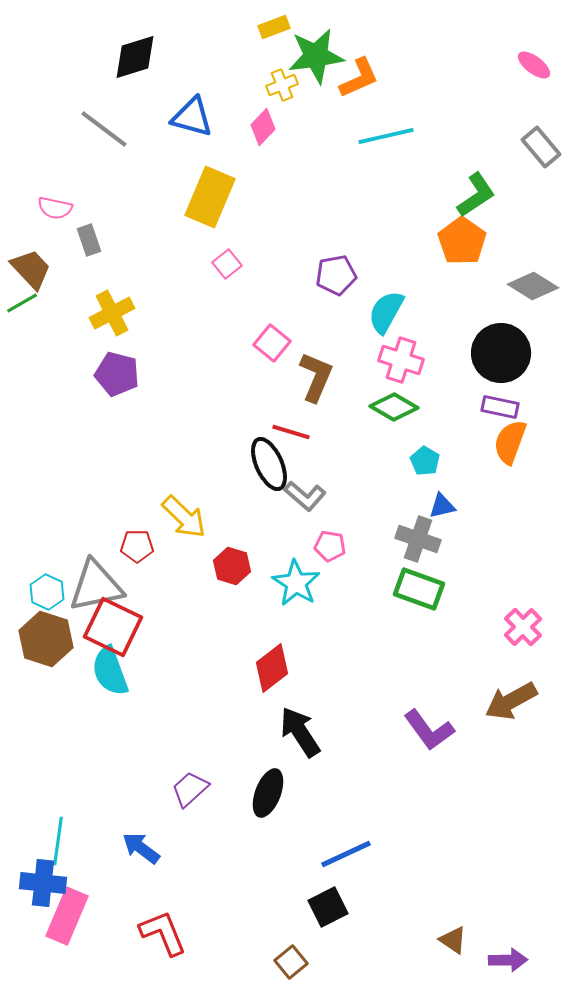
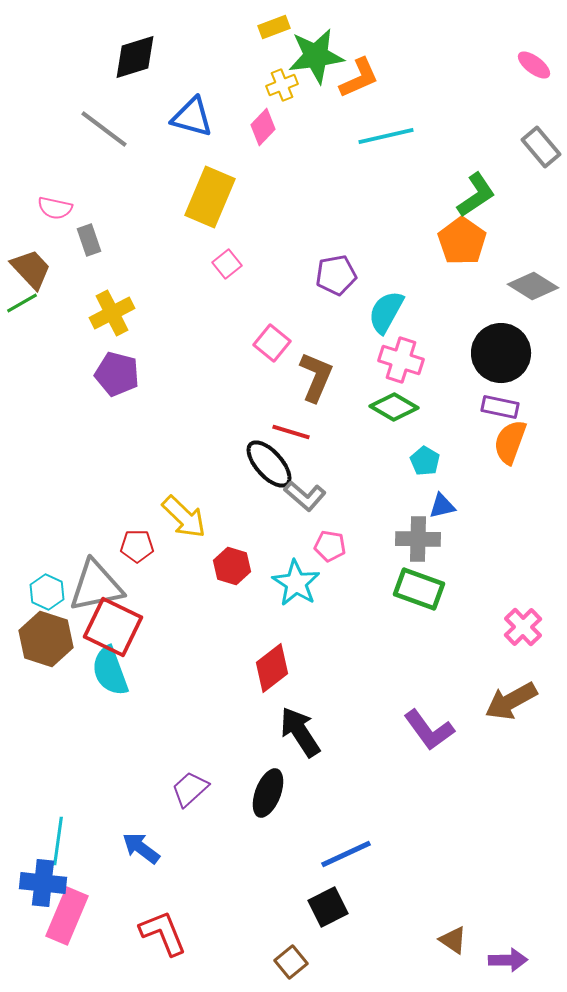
black ellipse at (269, 464): rotated 18 degrees counterclockwise
gray cross at (418, 539): rotated 18 degrees counterclockwise
